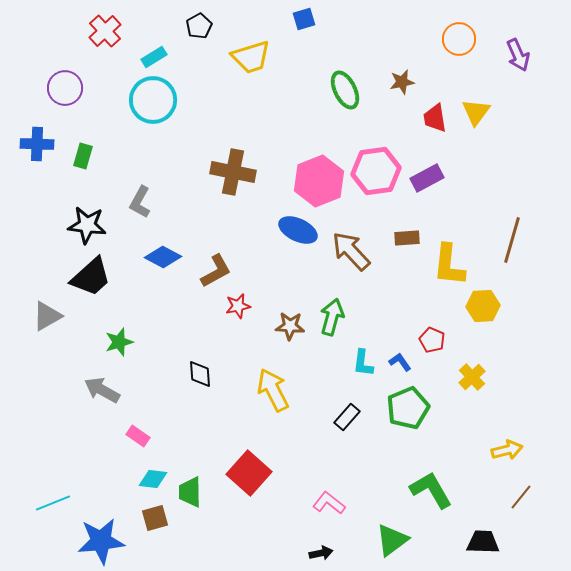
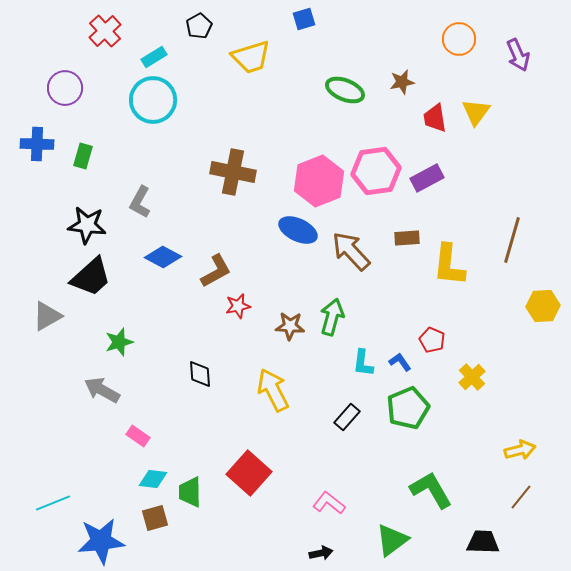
green ellipse at (345, 90): rotated 42 degrees counterclockwise
yellow hexagon at (483, 306): moved 60 px right
yellow arrow at (507, 450): moved 13 px right
